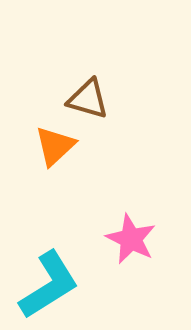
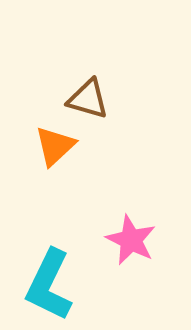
pink star: moved 1 px down
cyan L-shape: rotated 148 degrees clockwise
